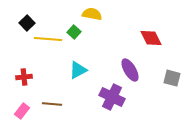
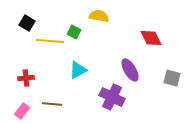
yellow semicircle: moved 7 px right, 2 px down
black square: rotated 14 degrees counterclockwise
green square: rotated 16 degrees counterclockwise
yellow line: moved 2 px right, 2 px down
red cross: moved 2 px right, 1 px down
